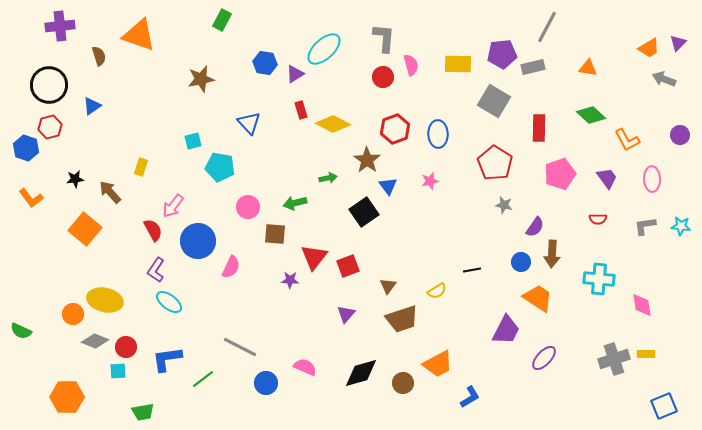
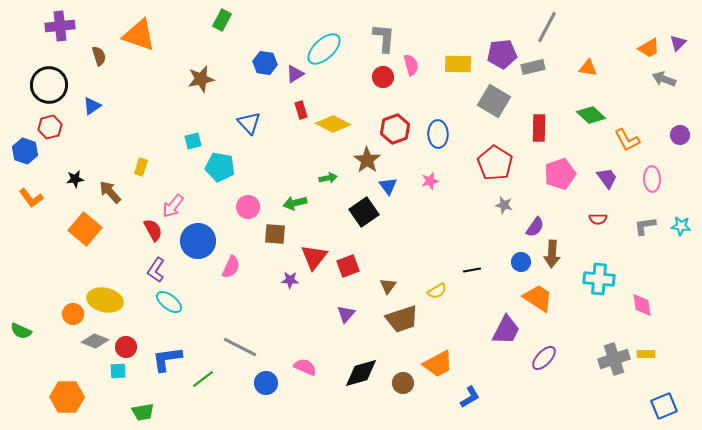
blue hexagon at (26, 148): moved 1 px left, 3 px down
